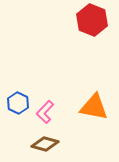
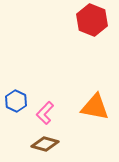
blue hexagon: moved 2 px left, 2 px up
orange triangle: moved 1 px right
pink L-shape: moved 1 px down
